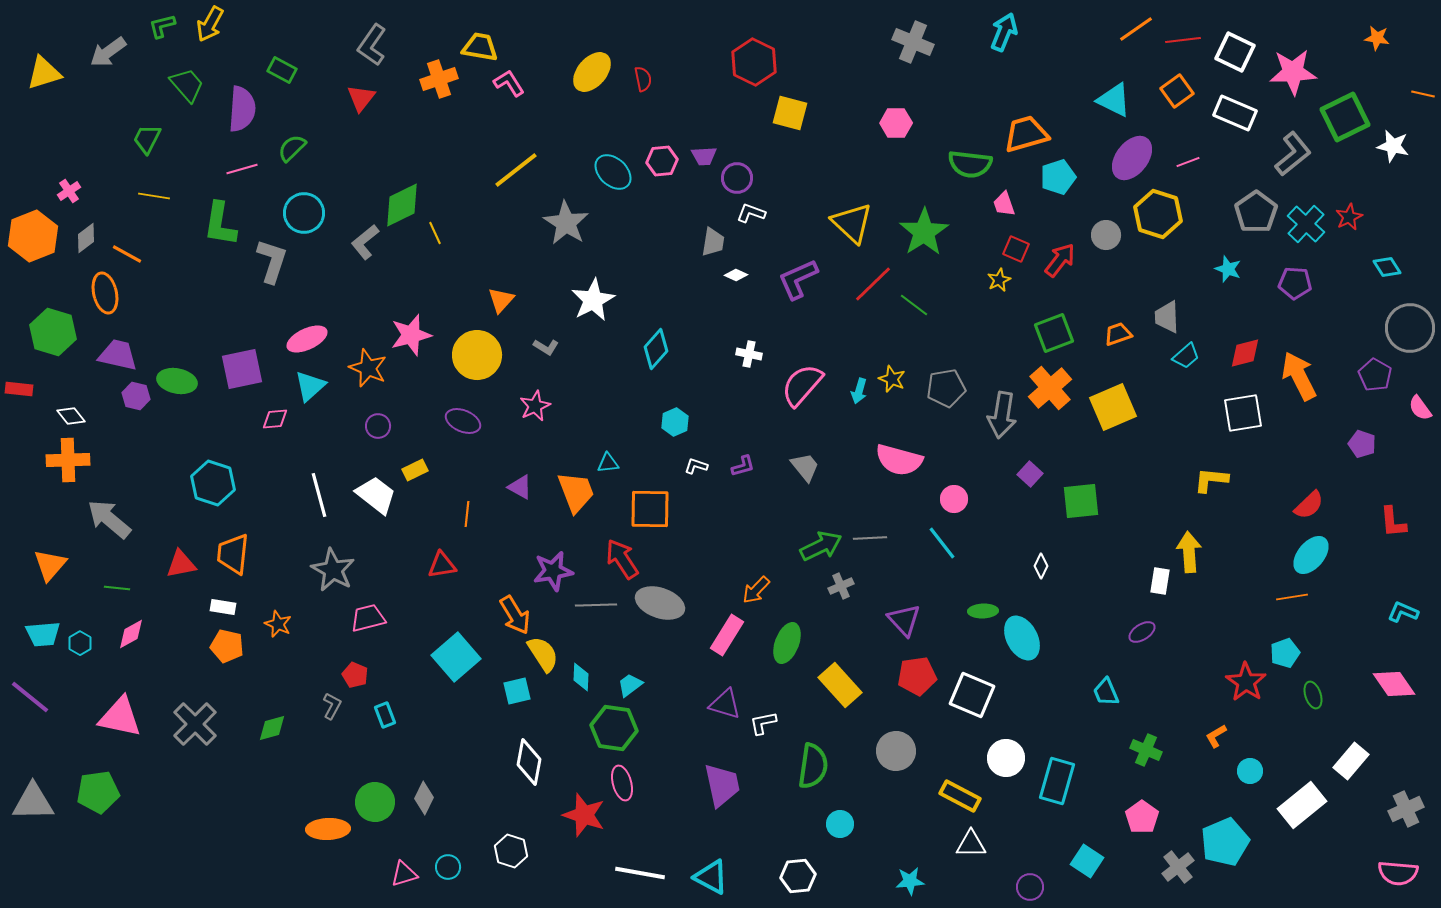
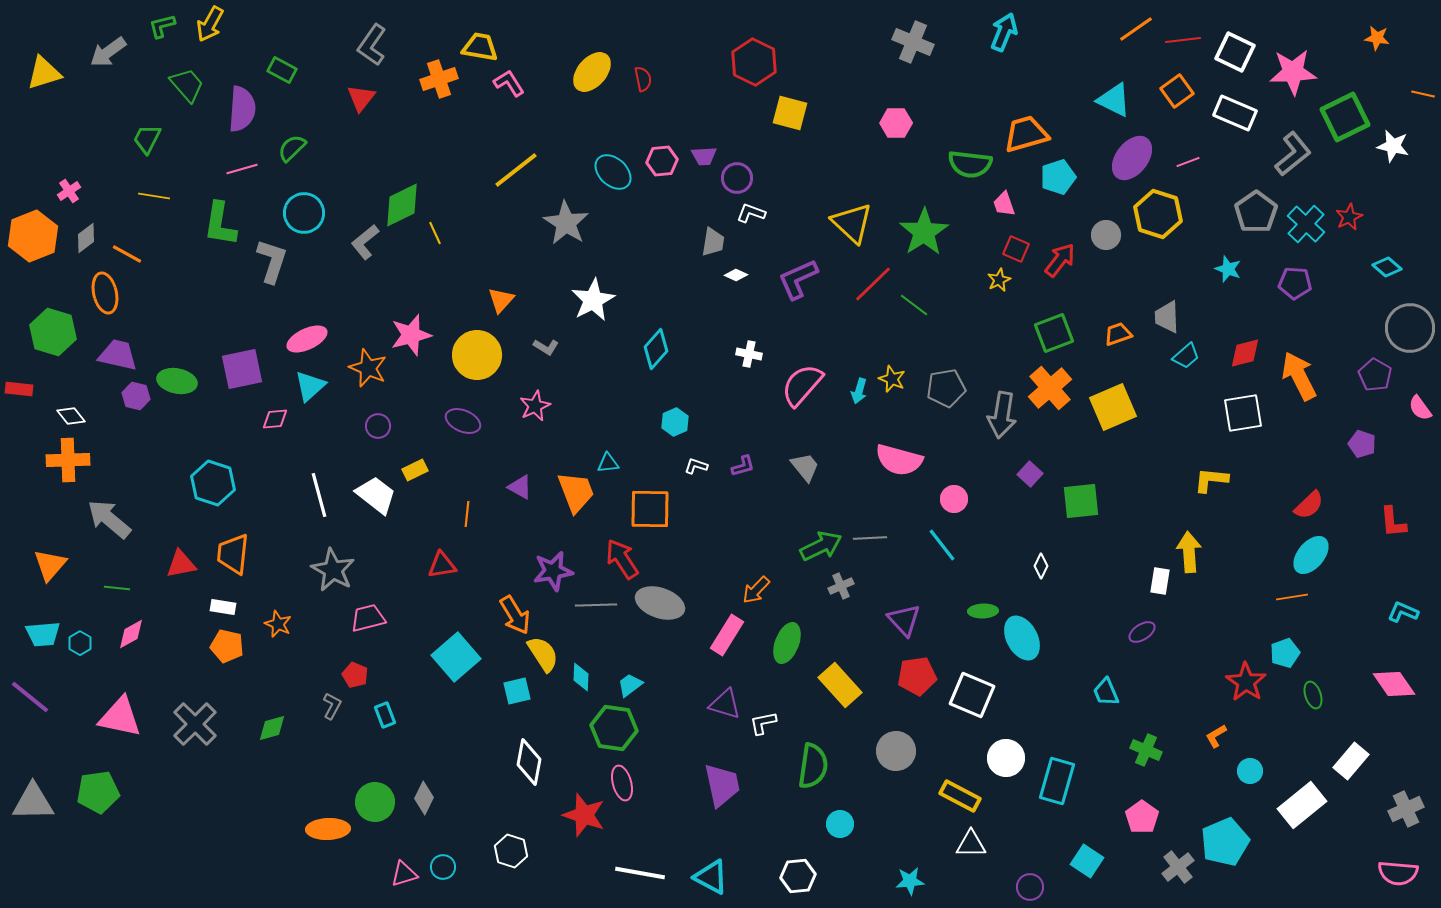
cyan diamond at (1387, 267): rotated 16 degrees counterclockwise
cyan line at (942, 543): moved 2 px down
cyan circle at (448, 867): moved 5 px left
